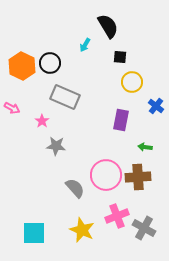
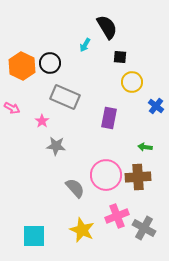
black semicircle: moved 1 px left, 1 px down
purple rectangle: moved 12 px left, 2 px up
cyan square: moved 3 px down
